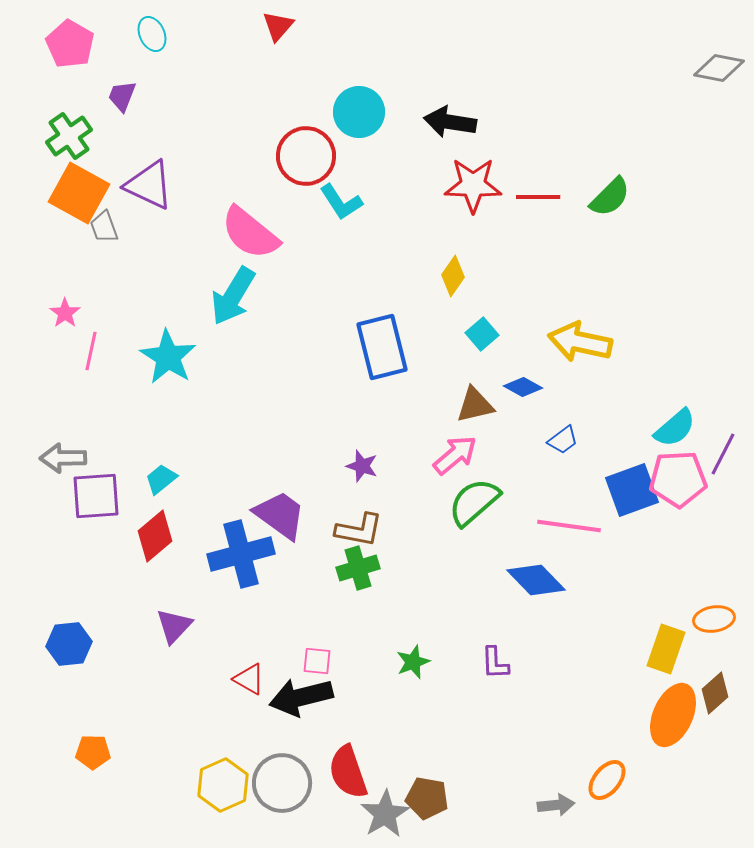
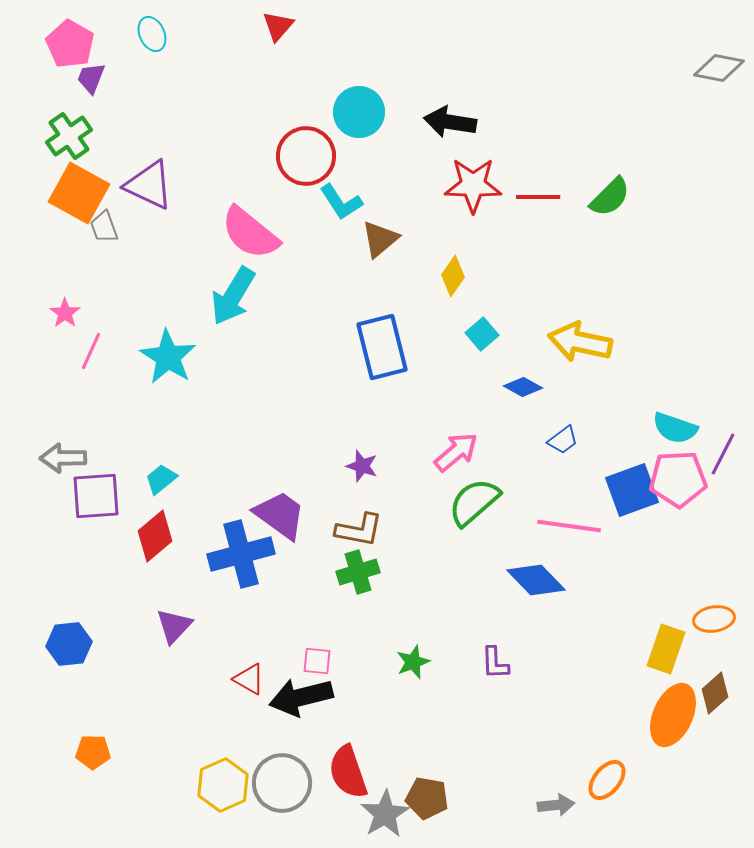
purple trapezoid at (122, 96): moved 31 px left, 18 px up
pink line at (91, 351): rotated 12 degrees clockwise
brown triangle at (475, 405): moved 95 px left, 166 px up; rotated 27 degrees counterclockwise
cyan semicircle at (675, 428): rotated 60 degrees clockwise
pink arrow at (455, 455): moved 1 px right, 3 px up
green cross at (358, 568): moved 4 px down
